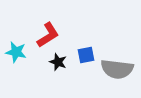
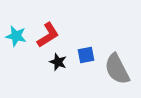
cyan star: moved 16 px up
gray semicircle: rotated 56 degrees clockwise
